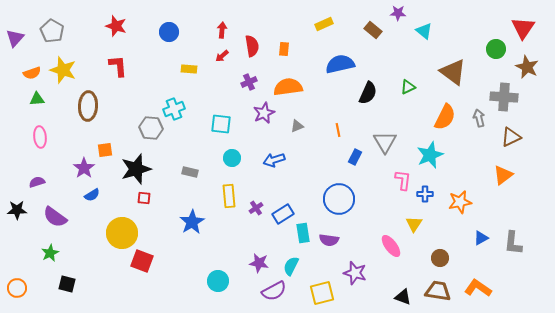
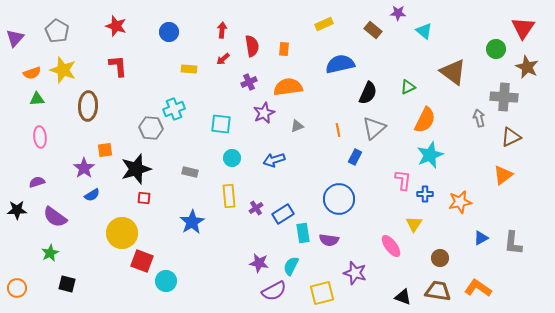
gray pentagon at (52, 31): moved 5 px right
red arrow at (222, 56): moved 1 px right, 3 px down
orange semicircle at (445, 117): moved 20 px left, 3 px down
gray triangle at (385, 142): moved 11 px left, 14 px up; rotated 20 degrees clockwise
cyan circle at (218, 281): moved 52 px left
